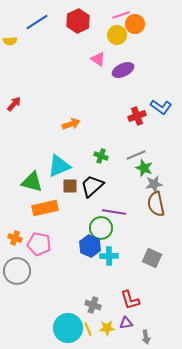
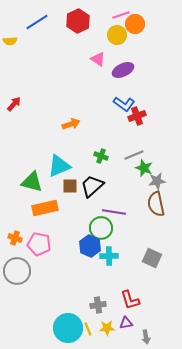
blue L-shape: moved 37 px left, 3 px up
gray line: moved 2 px left
gray star: moved 3 px right, 3 px up
gray cross: moved 5 px right; rotated 28 degrees counterclockwise
